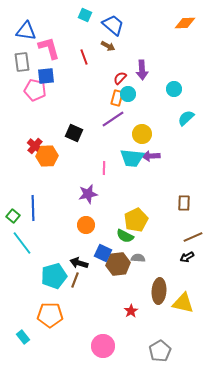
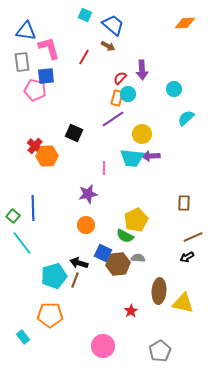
red line at (84, 57): rotated 49 degrees clockwise
